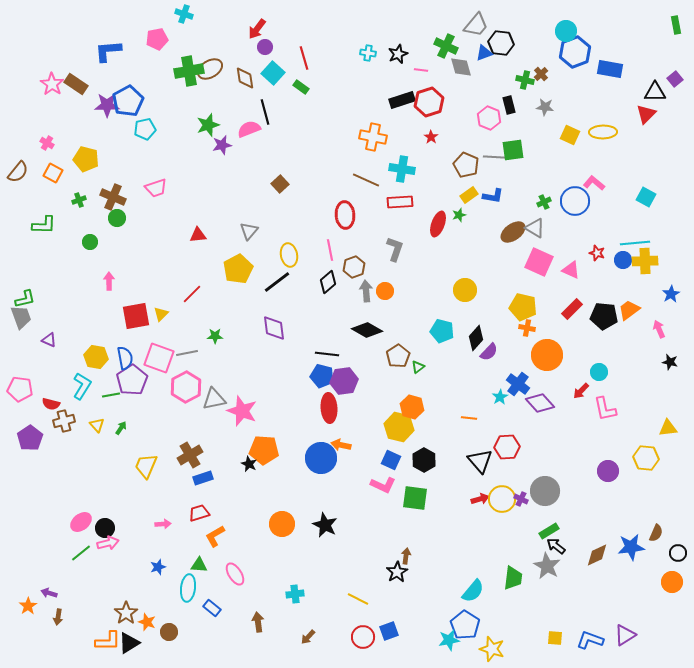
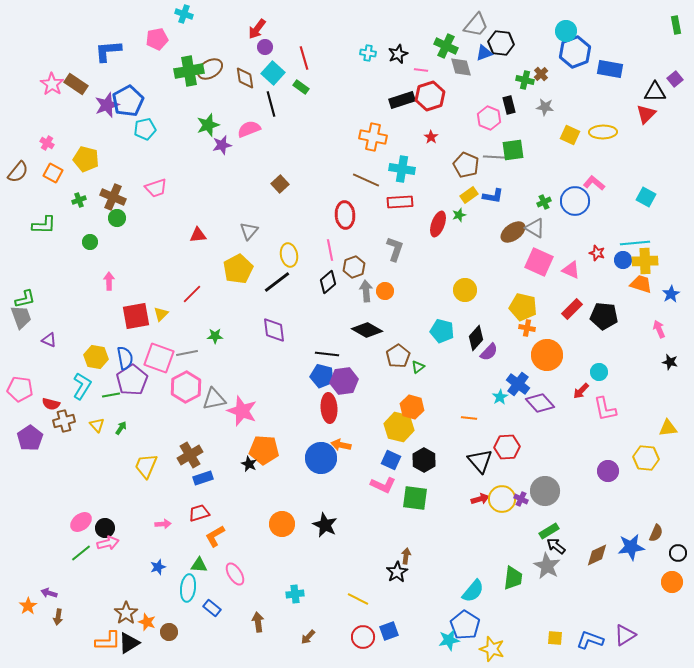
red hexagon at (429, 102): moved 1 px right, 6 px up
purple star at (107, 105): rotated 20 degrees counterclockwise
black line at (265, 112): moved 6 px right, 8 px up
orange trapezoid at (629, 310): moved 12 px right, 26 px up; rotated 55 degrees clockwise
purple diamond at (274, 328): moved 2 px down
